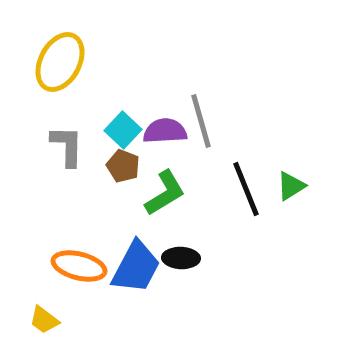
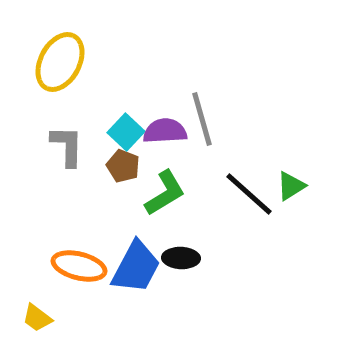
gray line: moved 1 px right, 2 px up
cyan square: moved 3 px right, 2 px down
black line: moved 3 px right, 5 px down; rotated 26 degrees counterclockwise
yellow trapezoid: moved 7 px left, 2 px up
